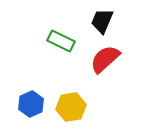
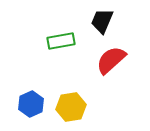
green rectangle: rotated 36 degrees counterclockwise
red semicircle: moved 6 px right, 1 px down
